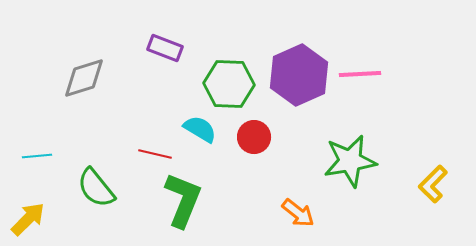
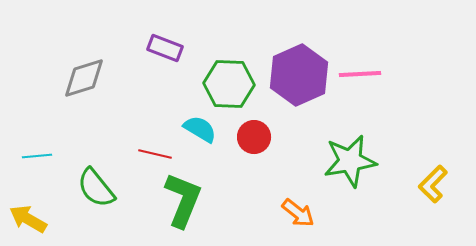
yellow arrow: rotated 105 degrees counterclockwise
